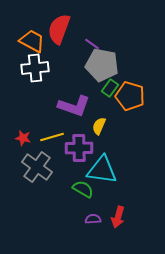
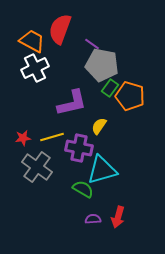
red semicircle: moved 1 px right
white cross: rotated 20 degrees counterclockwise
purple L-shape: moved 2 px left, 3 px up; rotated 32 degrees counterclockwise
yellow semicircle: rotated 12 degrees clockwise
red star: rotated 21 degrees counterclockwise
purple cross: rotated 12 degrees clockwise
cyan triangle: rotated 24 degrees counterclockwise
